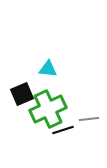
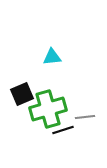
cyan triangle: moved 4 px right, 12 px up; rotated 12 degrees counterclockwise
green cross: rotated 9 degrees clockwise
gray line: moved 4 px left, 2 px up
